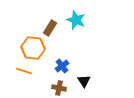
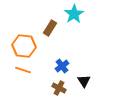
cyan star: moved 2 px left, 6 px up; rotated 18 degrees clockwise
orange hexagon: moved 9 px left, 2 px up
orange line: moved 1 px left, 1 px up
brown cross: rotated 16 degrees clockwise
